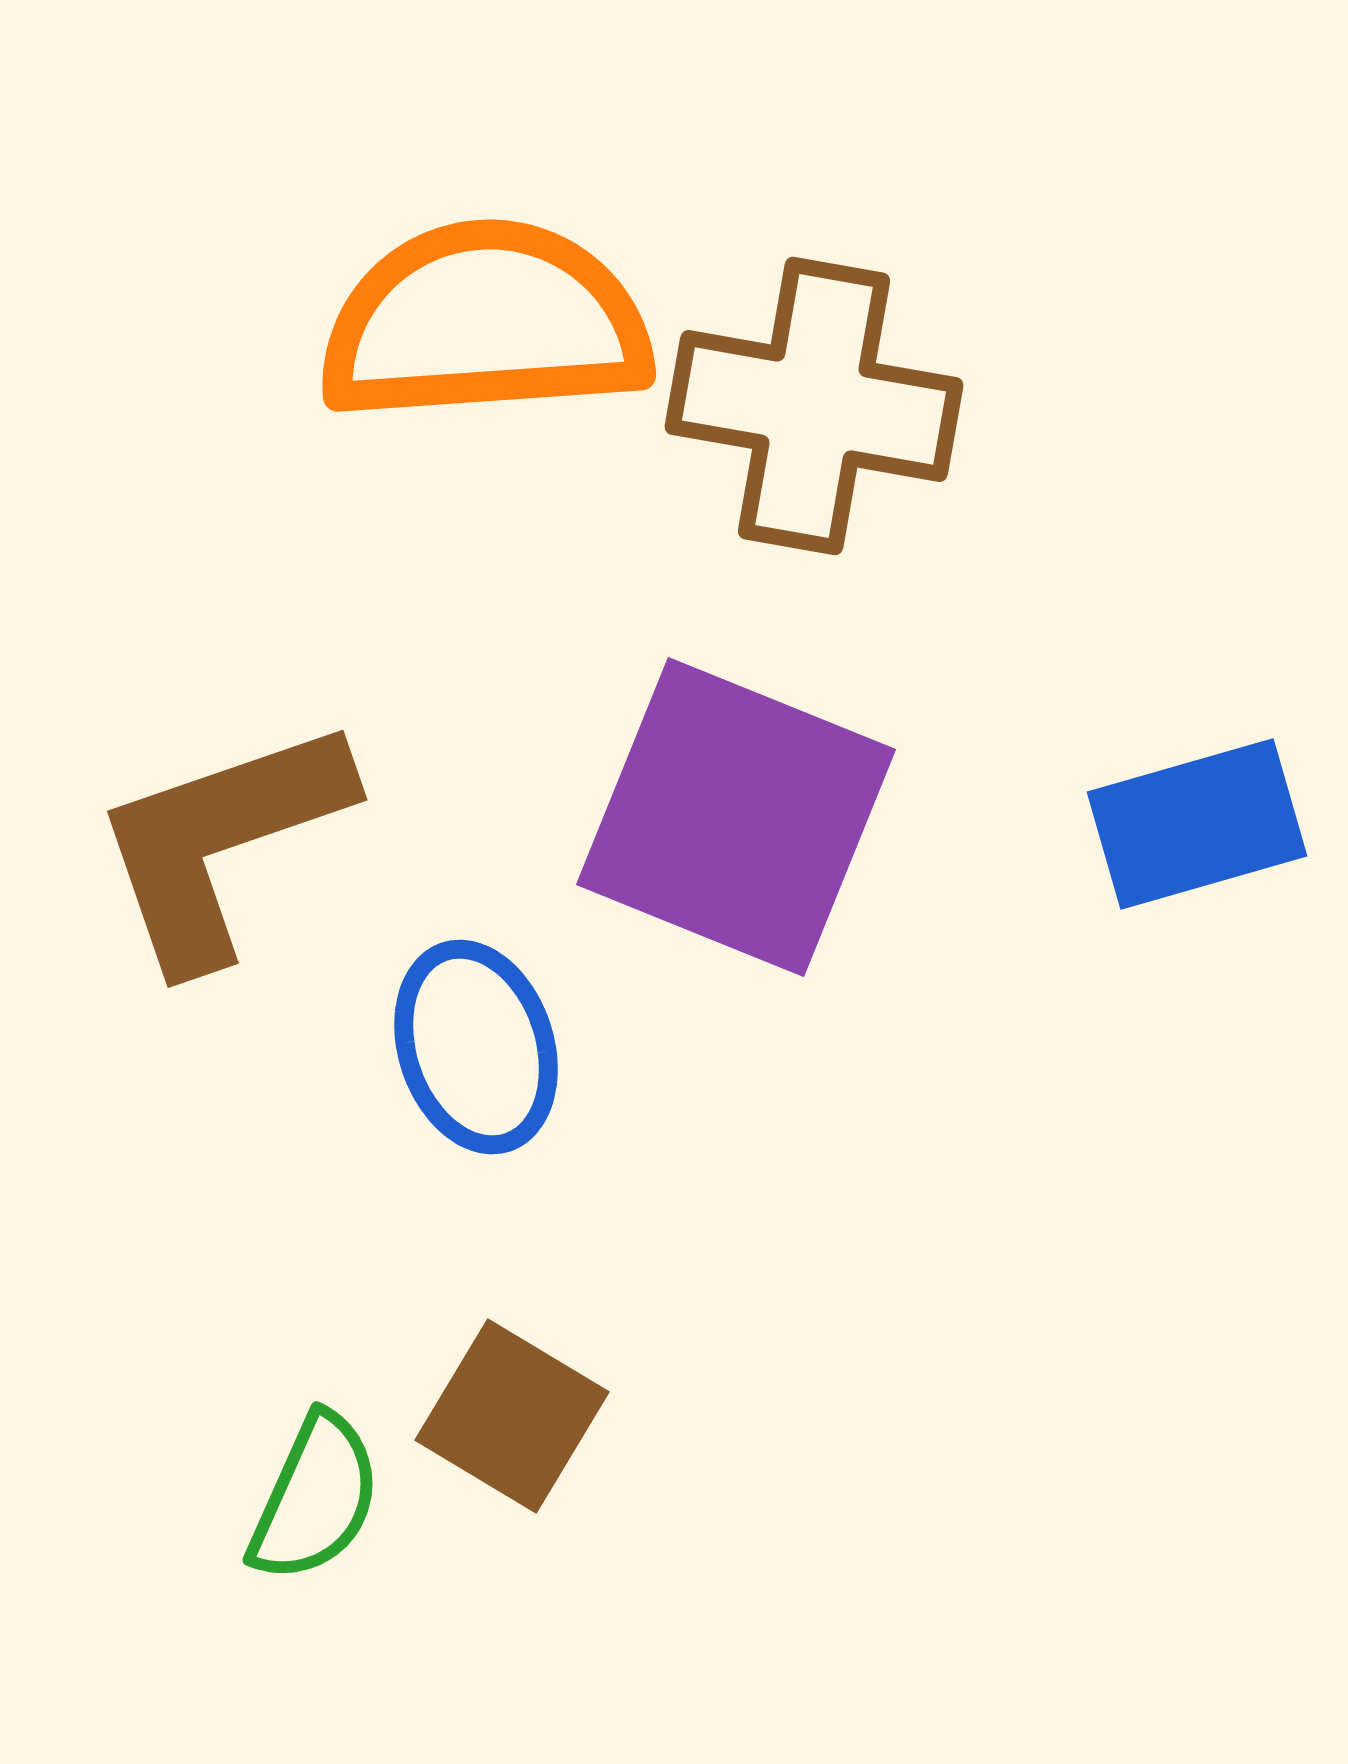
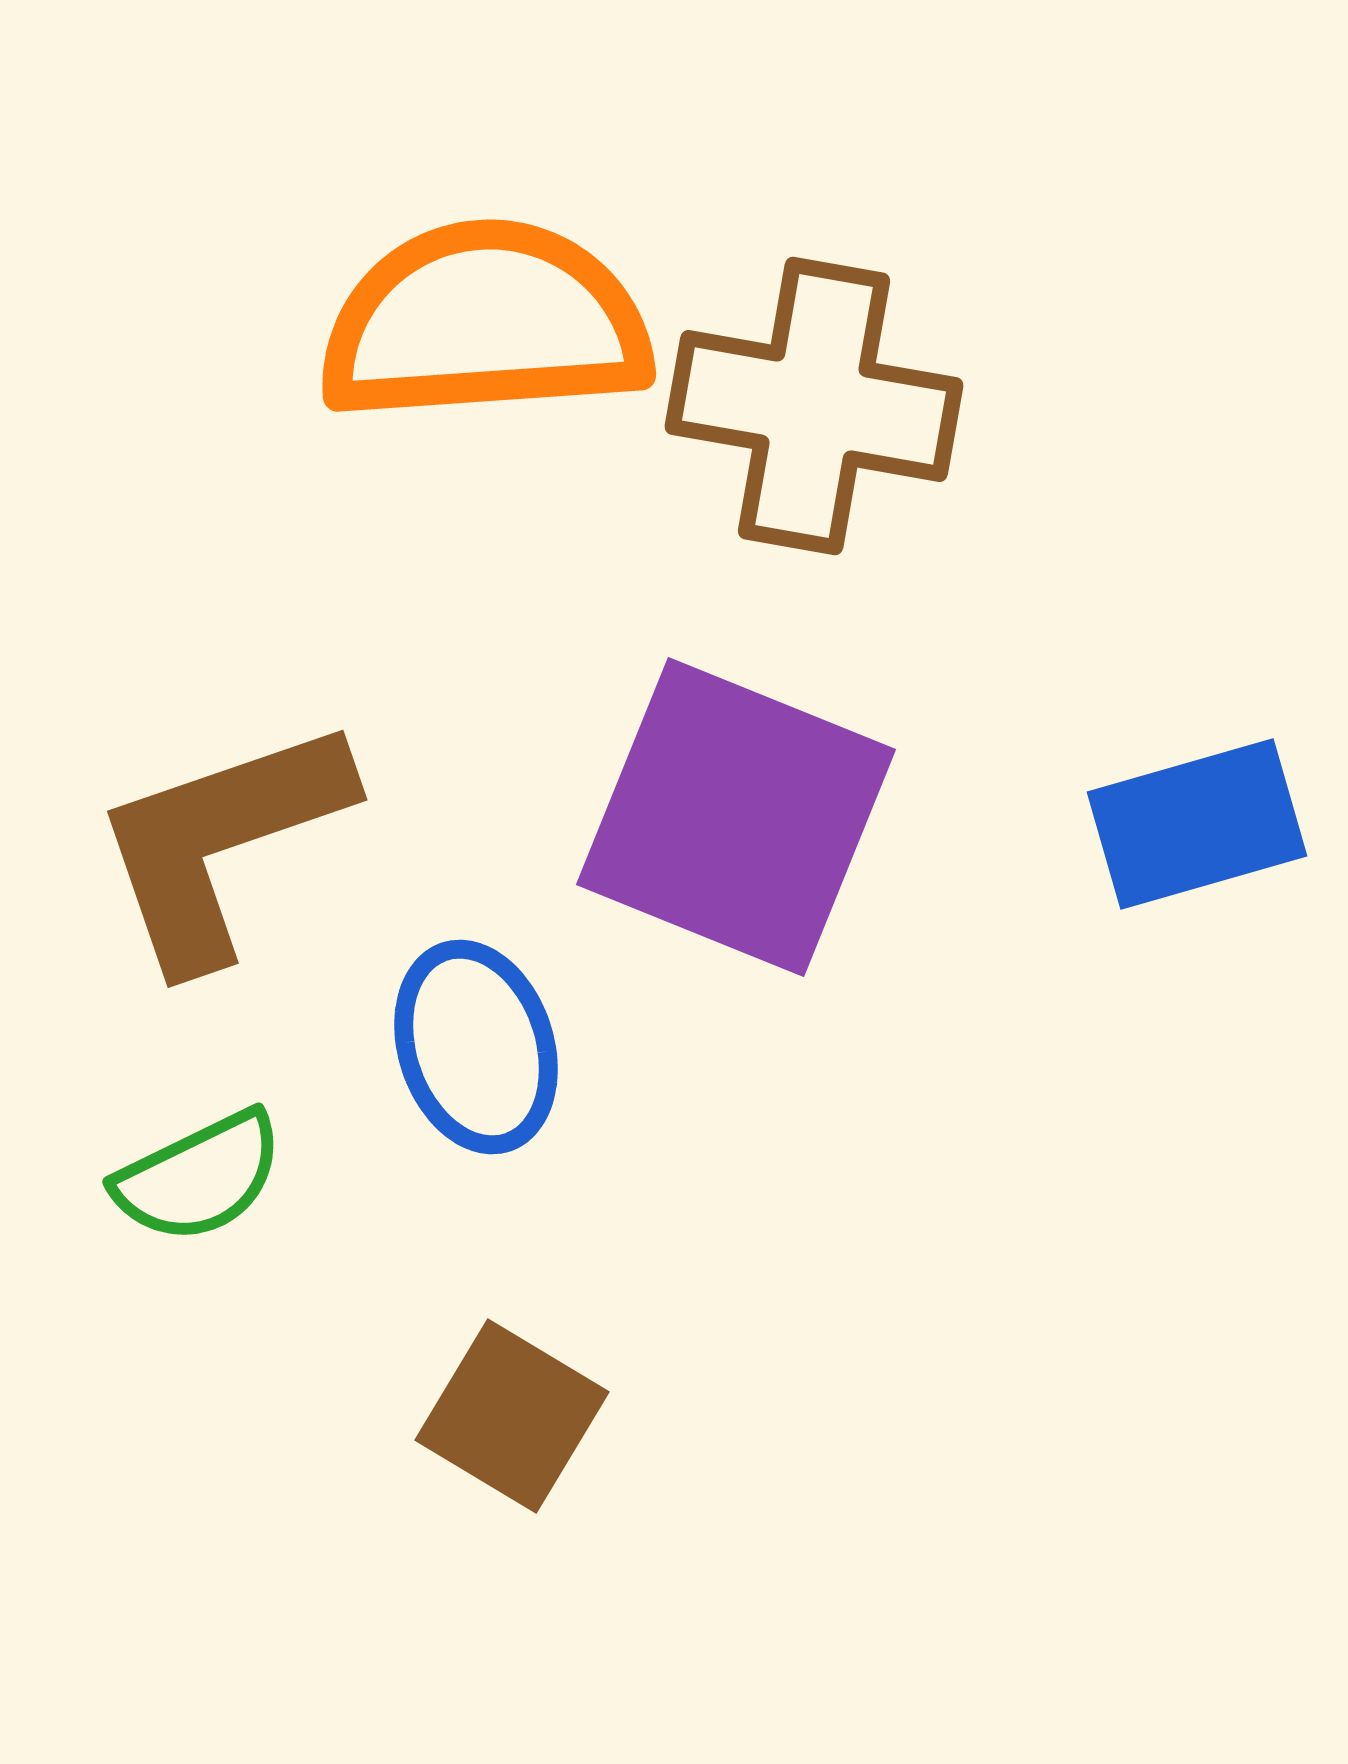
green semicircle: moved 116 px left, 321 px up; rotated 40 degrees clockwise
